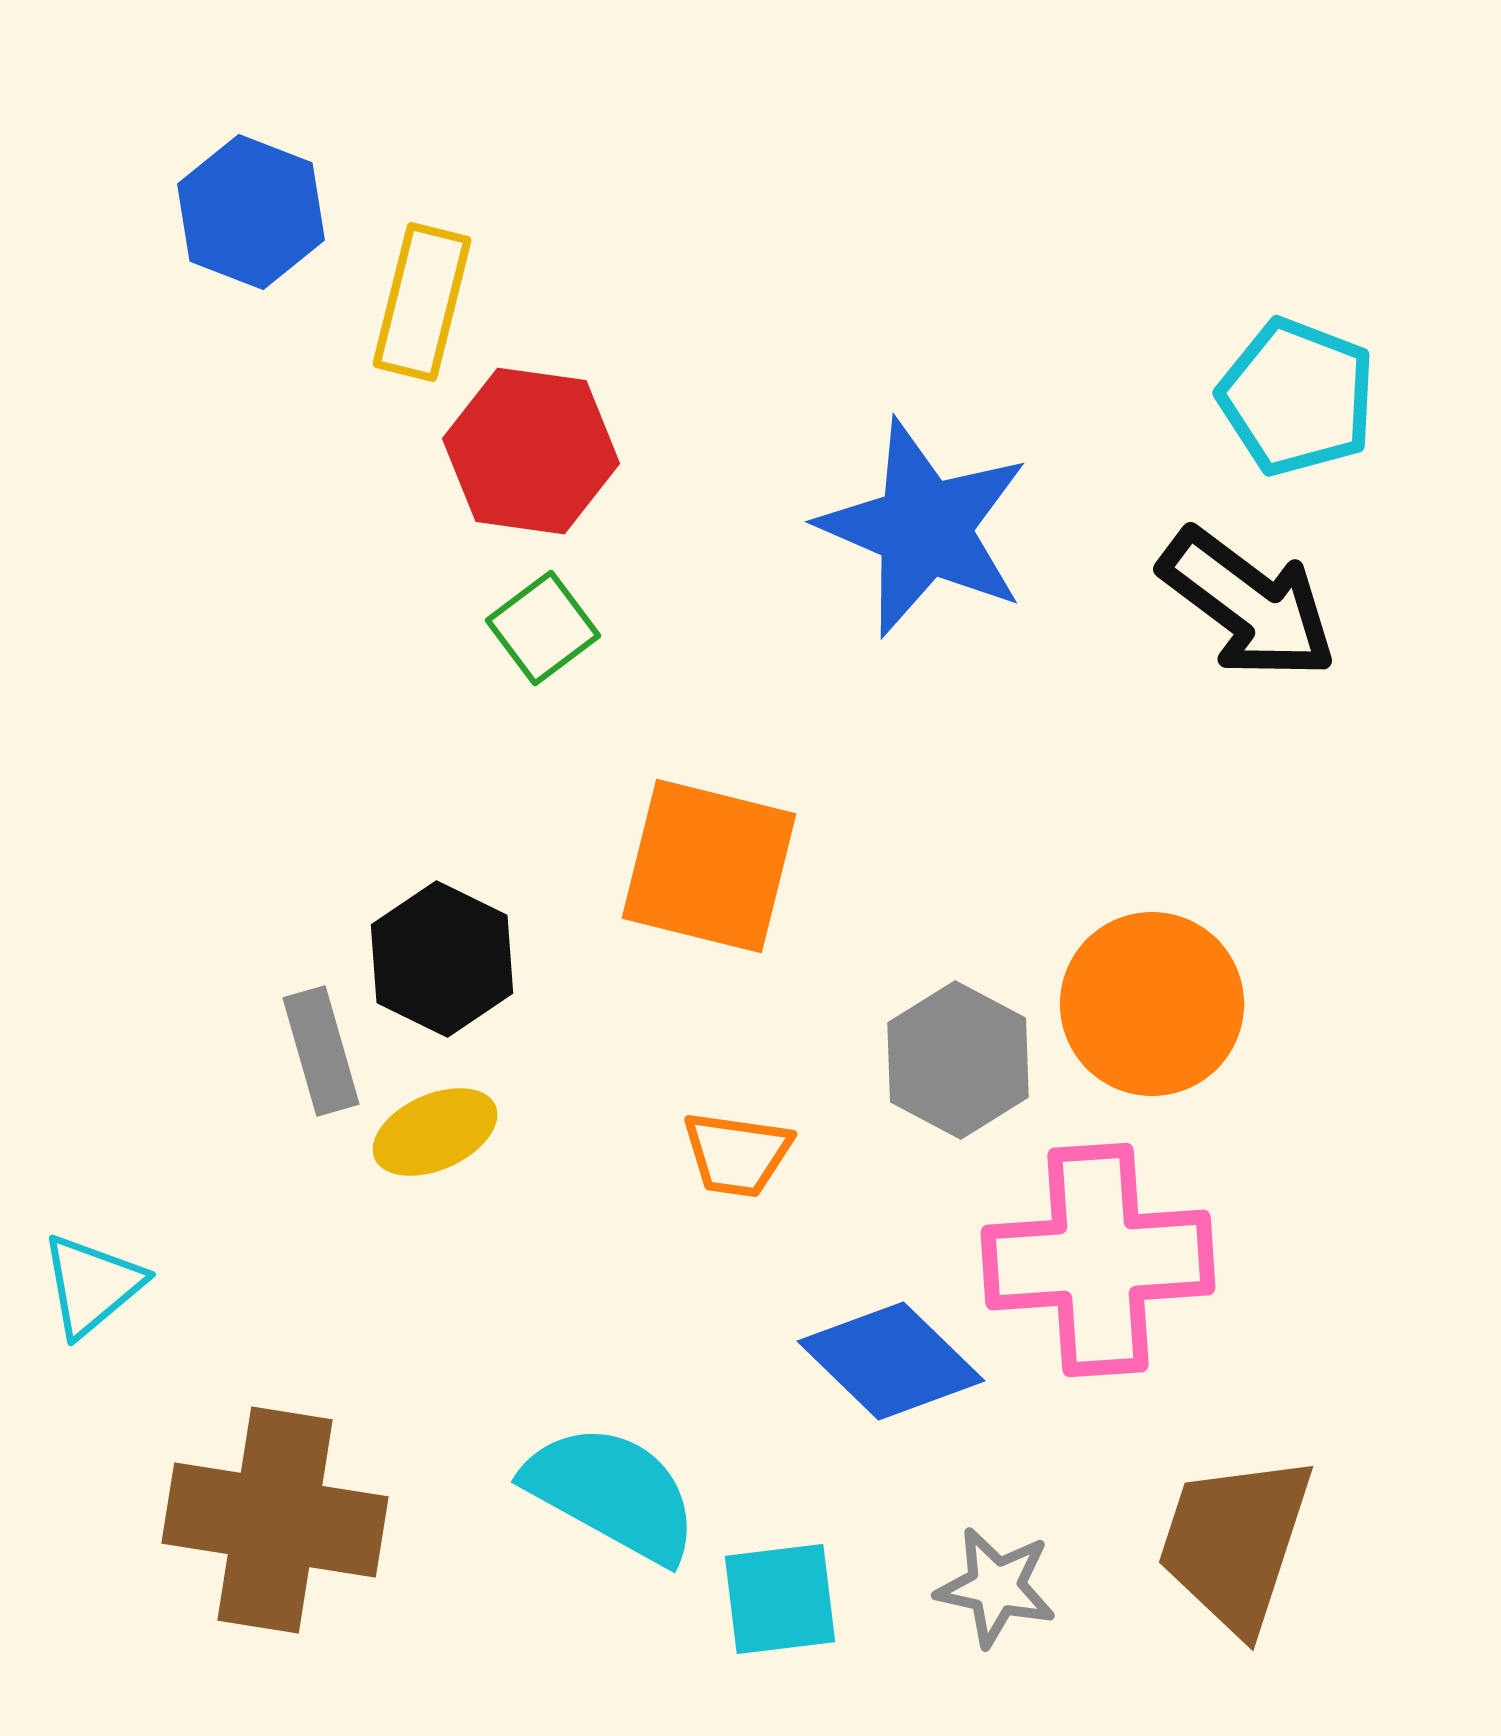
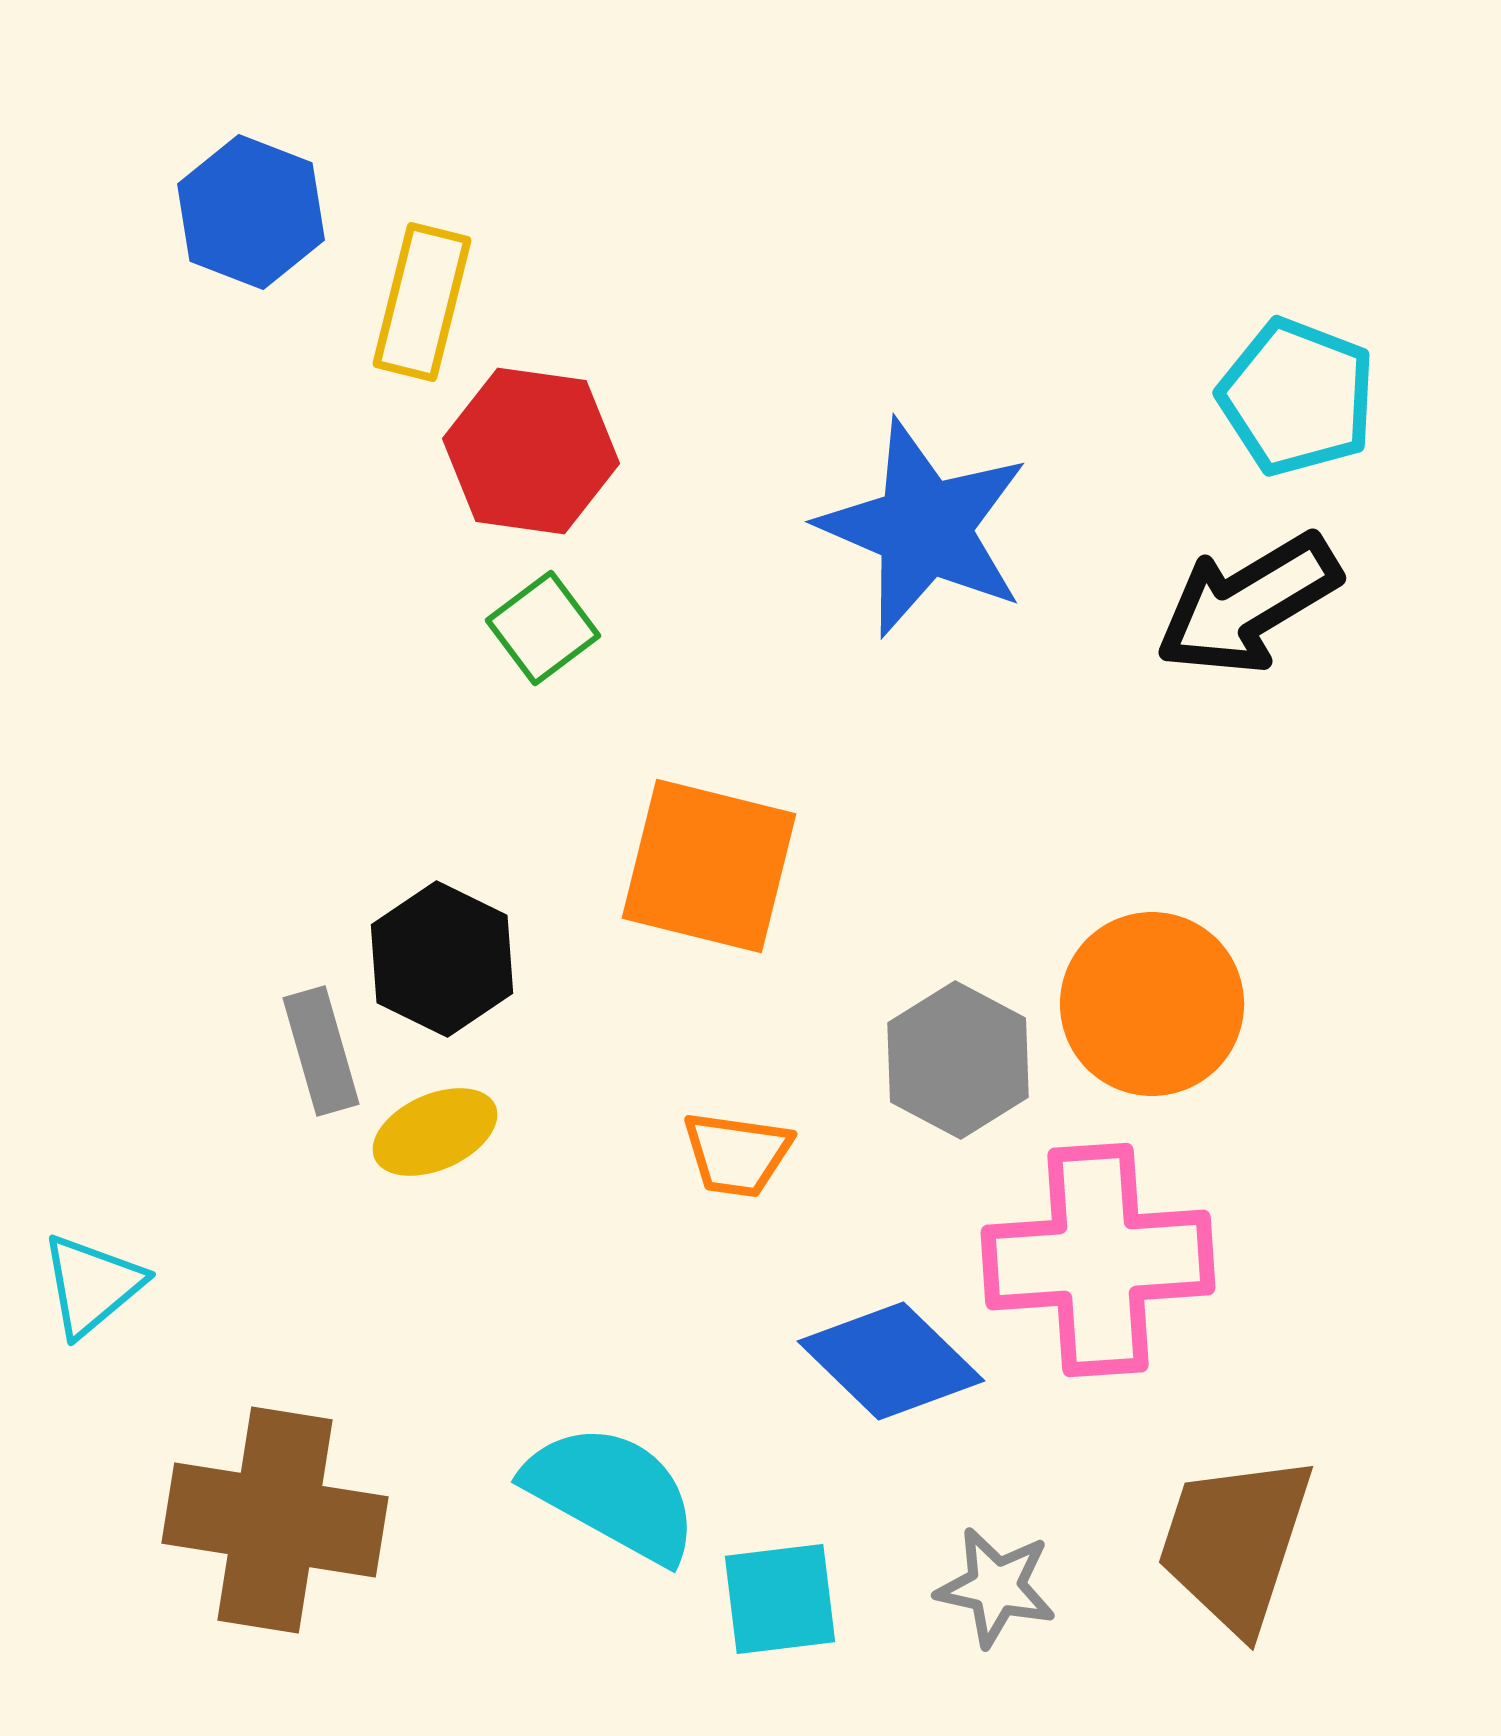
black arrow: rotated 112 degrees clockwise
